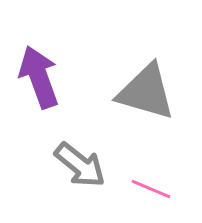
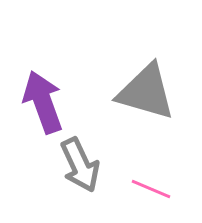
purple arrow: moved 4 px right, 25 px down
gray arrow: rotated 26 degrees clockwise
